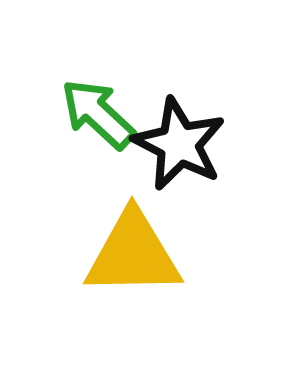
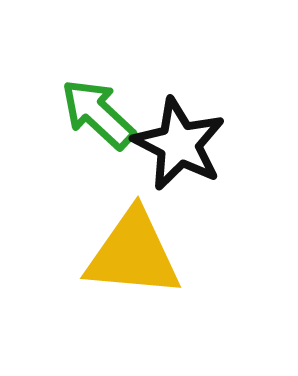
yellow triangle: rotated 6 degrees clockwise
